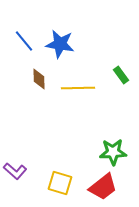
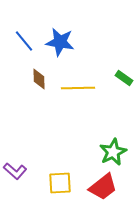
blue star: moved 2 px up
green rectangle: moved 3 px right, 3 px down; rotated 18 degrees counterclockwise
green star: rotated 24 degrees counterclockwise
yellow square: rotated 20 degrees counterclockwise
